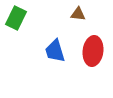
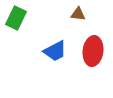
blue trapezoid: rotated 100 degrees counterclockwise
